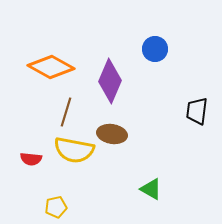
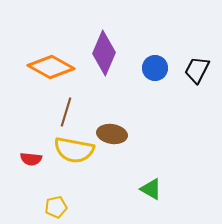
blue circle: moved 19 px down
purple diamond: moved 6 px left, 28 px up
black trapezoid: moved 41 px up; rotated 20 degrees clockwise
